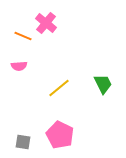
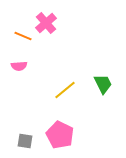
pink cross: rotated 10 degrees clockwise
yellow line: moved 6 px right, 2 px down
gray square: moved 2 px right, 1 px up
